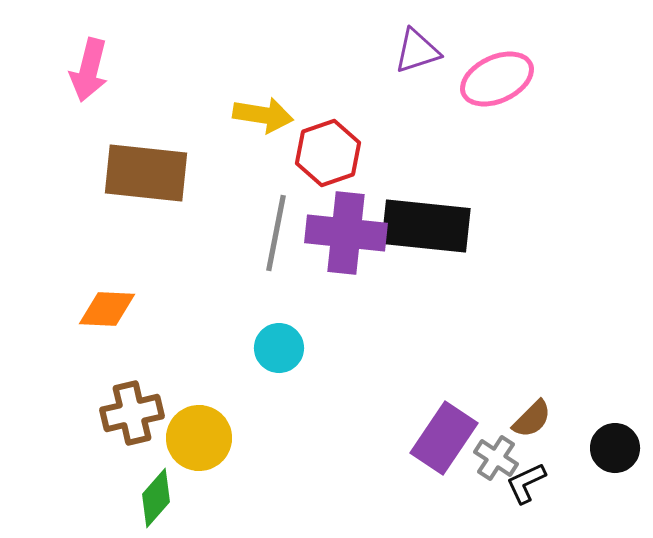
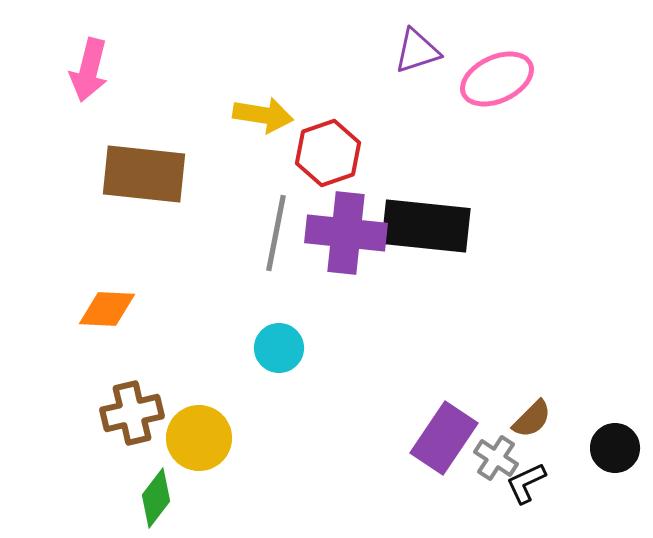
brown rectangle: moved 2 px left, 1 px down
green diamond: rotated 4 degrees counterclockwise
